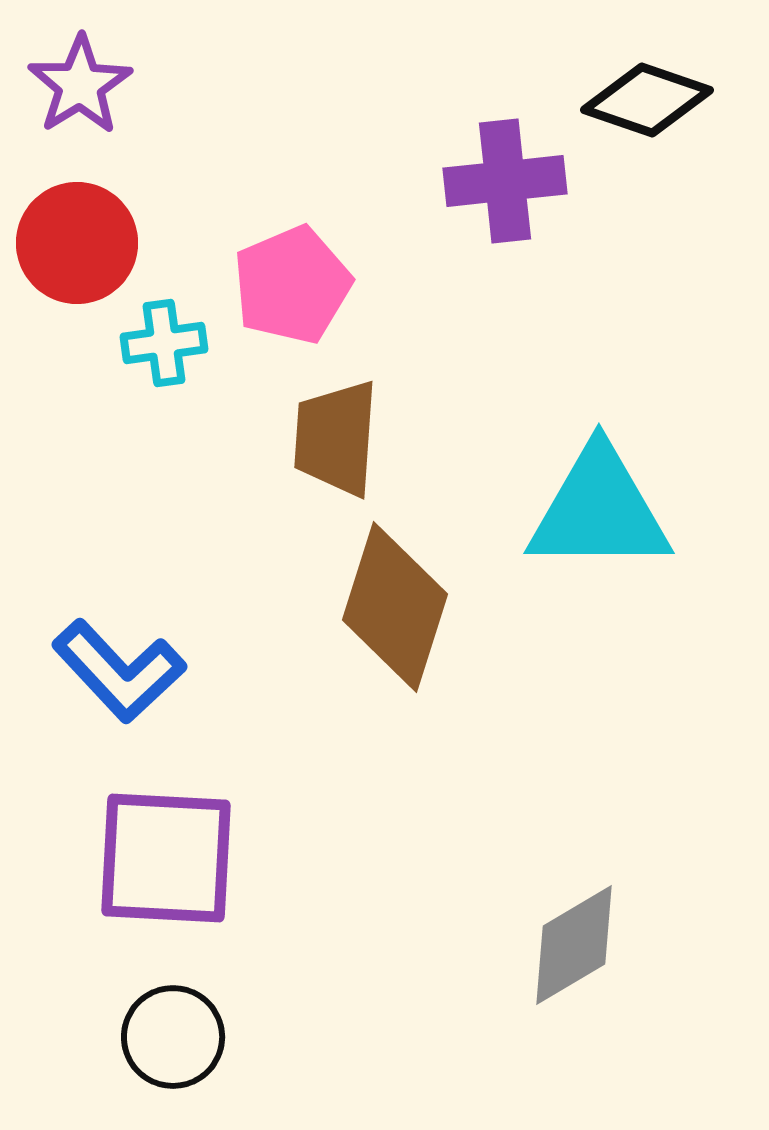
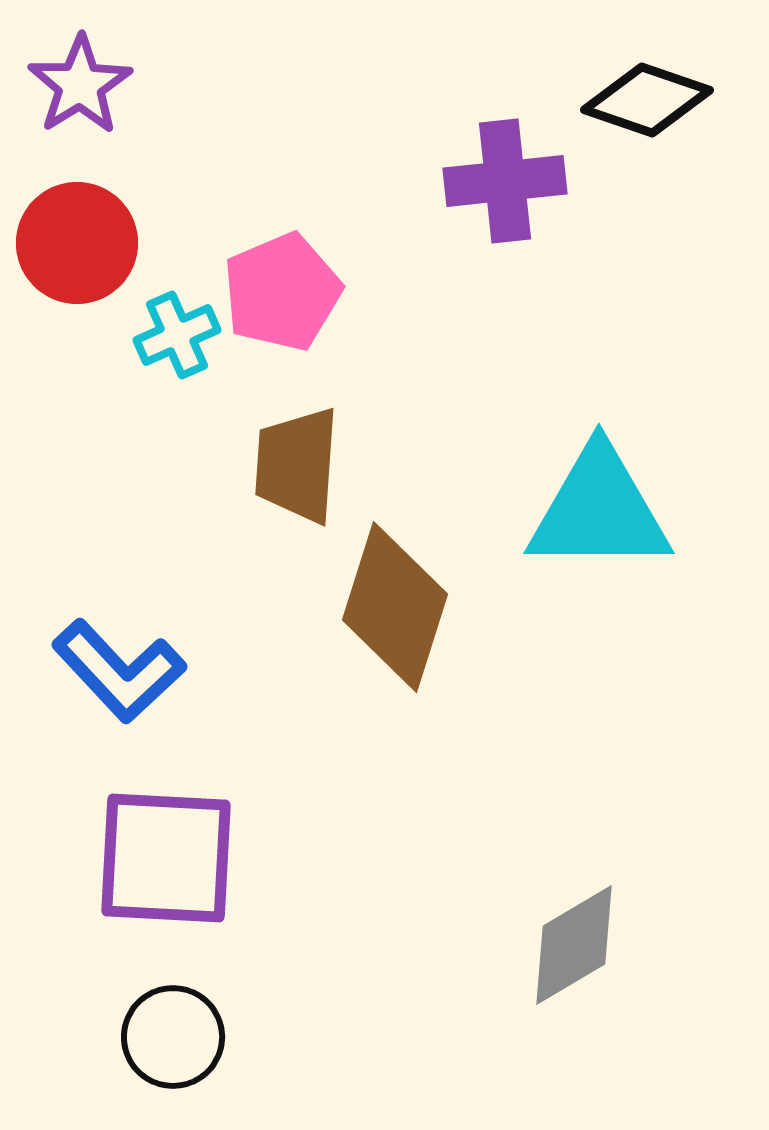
pink pentagon: moved 10 px left, 7 px down
cyan cross: moved 13 px right, 8 px up; rotated 16 degrees counterclockwise
brown trapezoid: moved 39 px left, 27 px down
